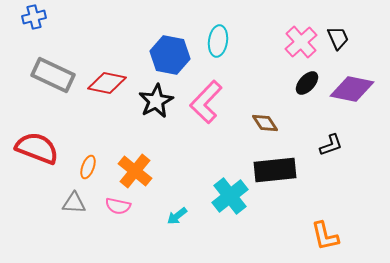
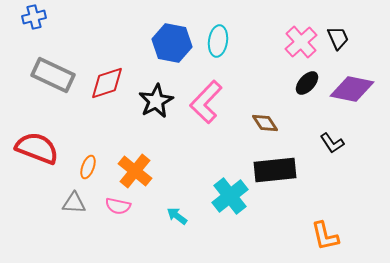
blue hexagon: moved 2 px right, 12 px up
red diamond: rotated 30 degrees counterclockwise
black L-shape: moved 1 px right, 2 px up; rotated 75 degrees clockwise
cyan arrow: rotated 75 degrees clockwise
